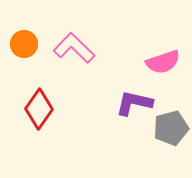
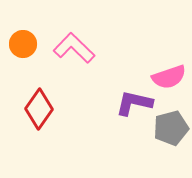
orange circle: moved 1 px left
pink semicircle: moved 6 px right, 15 px down
